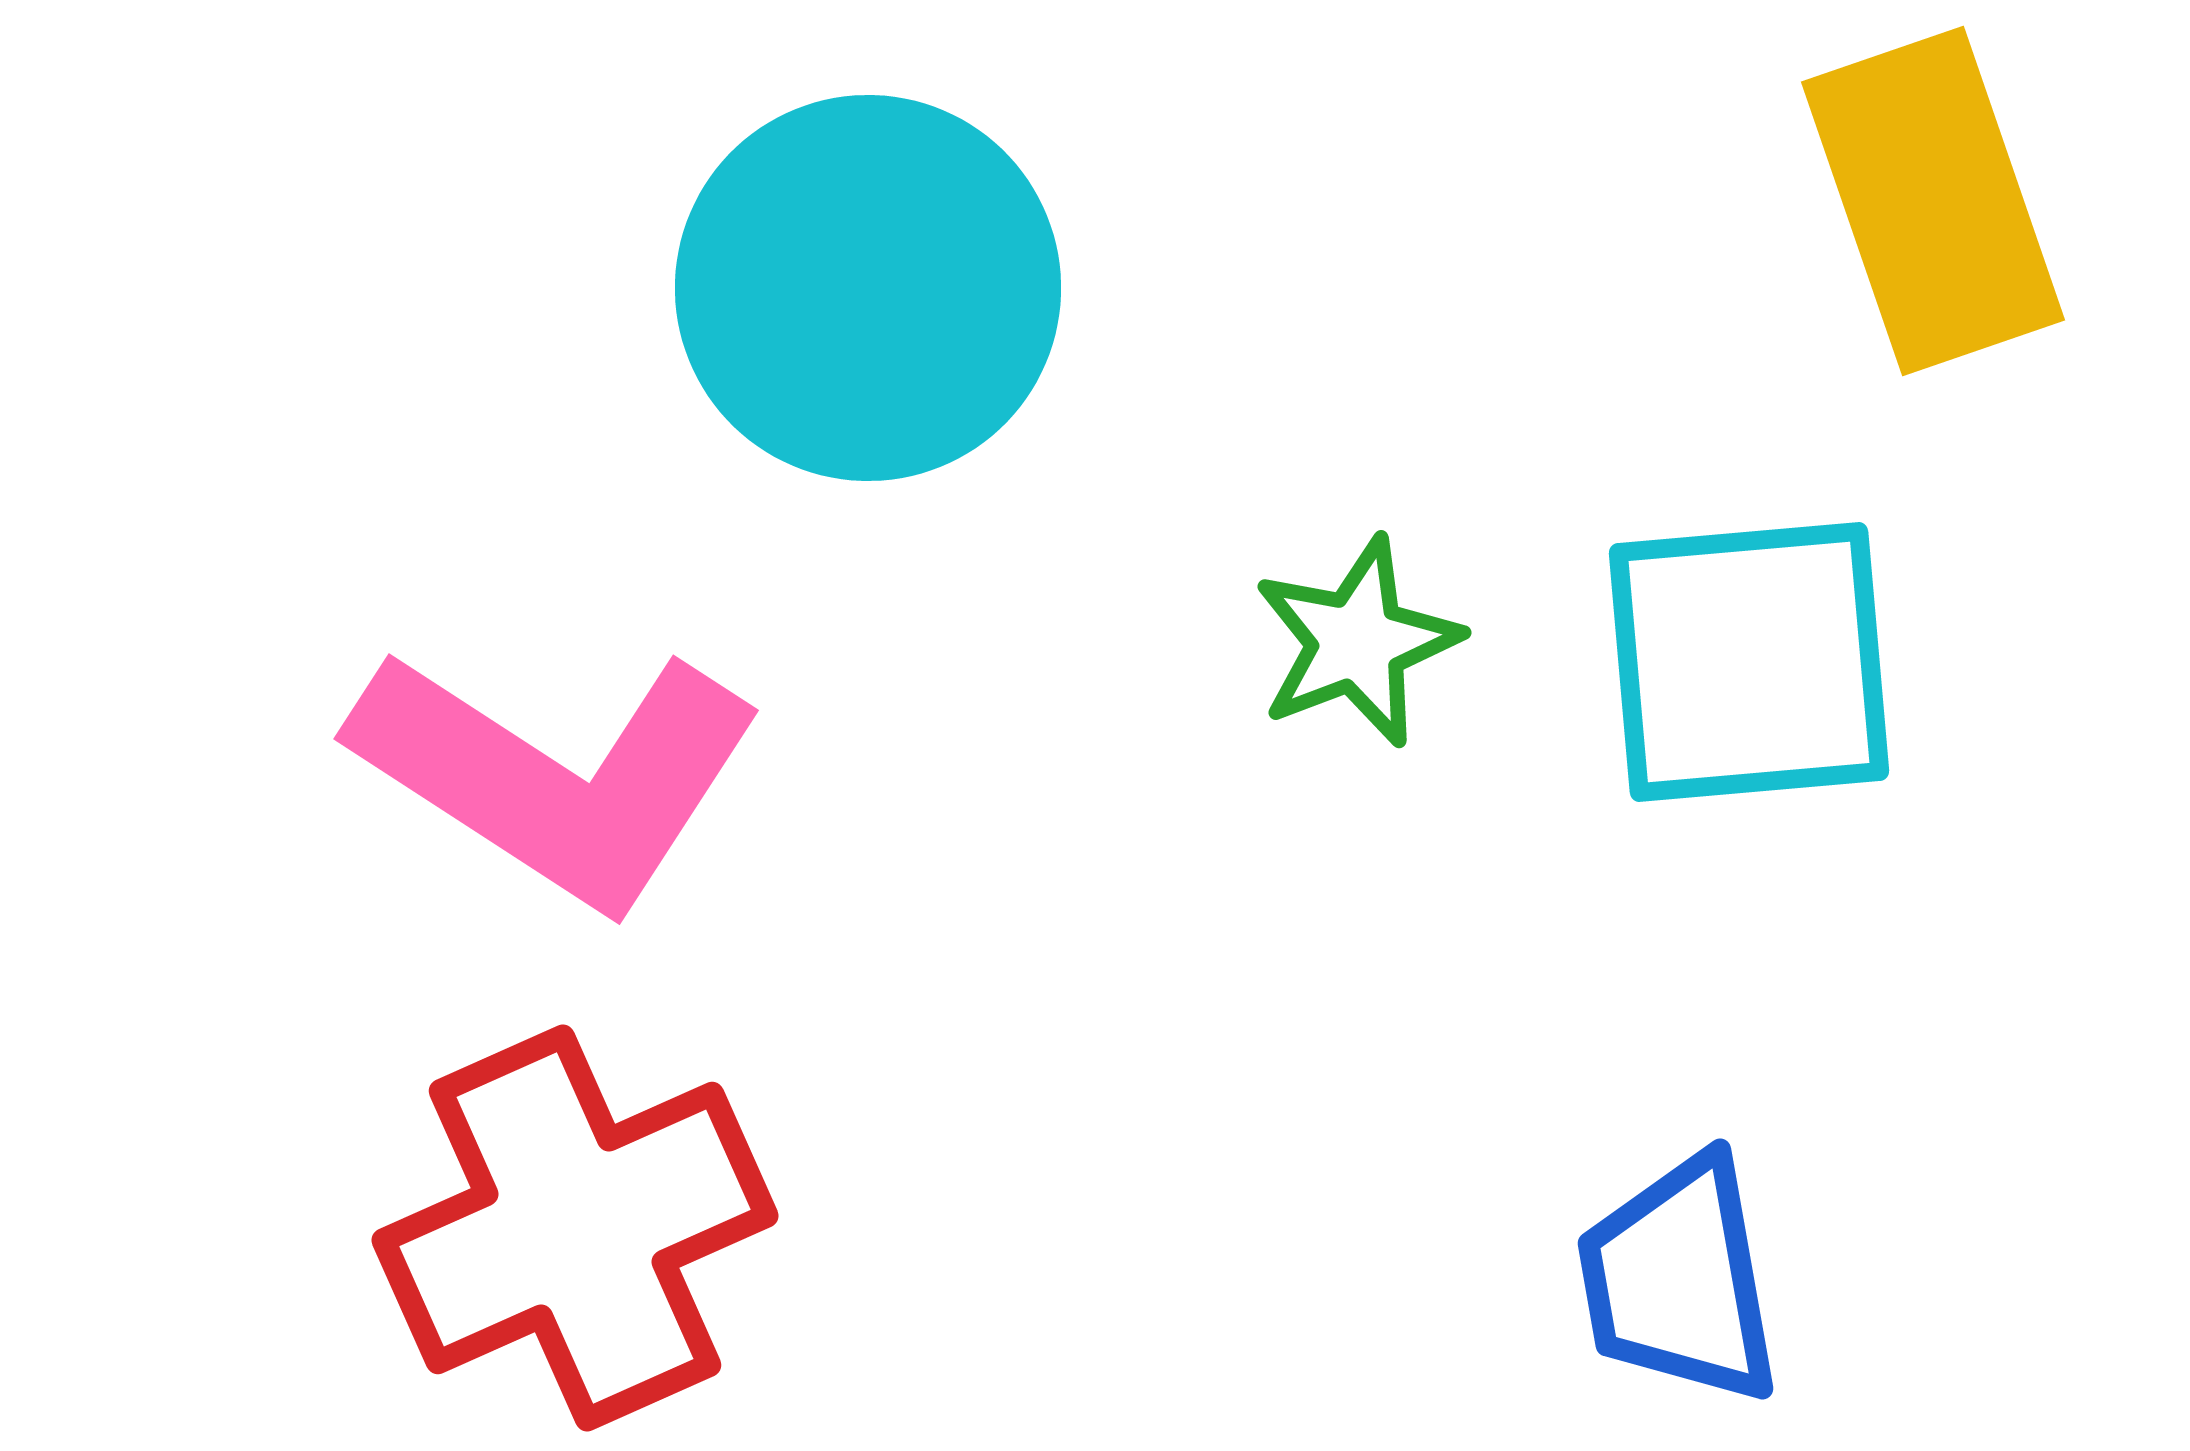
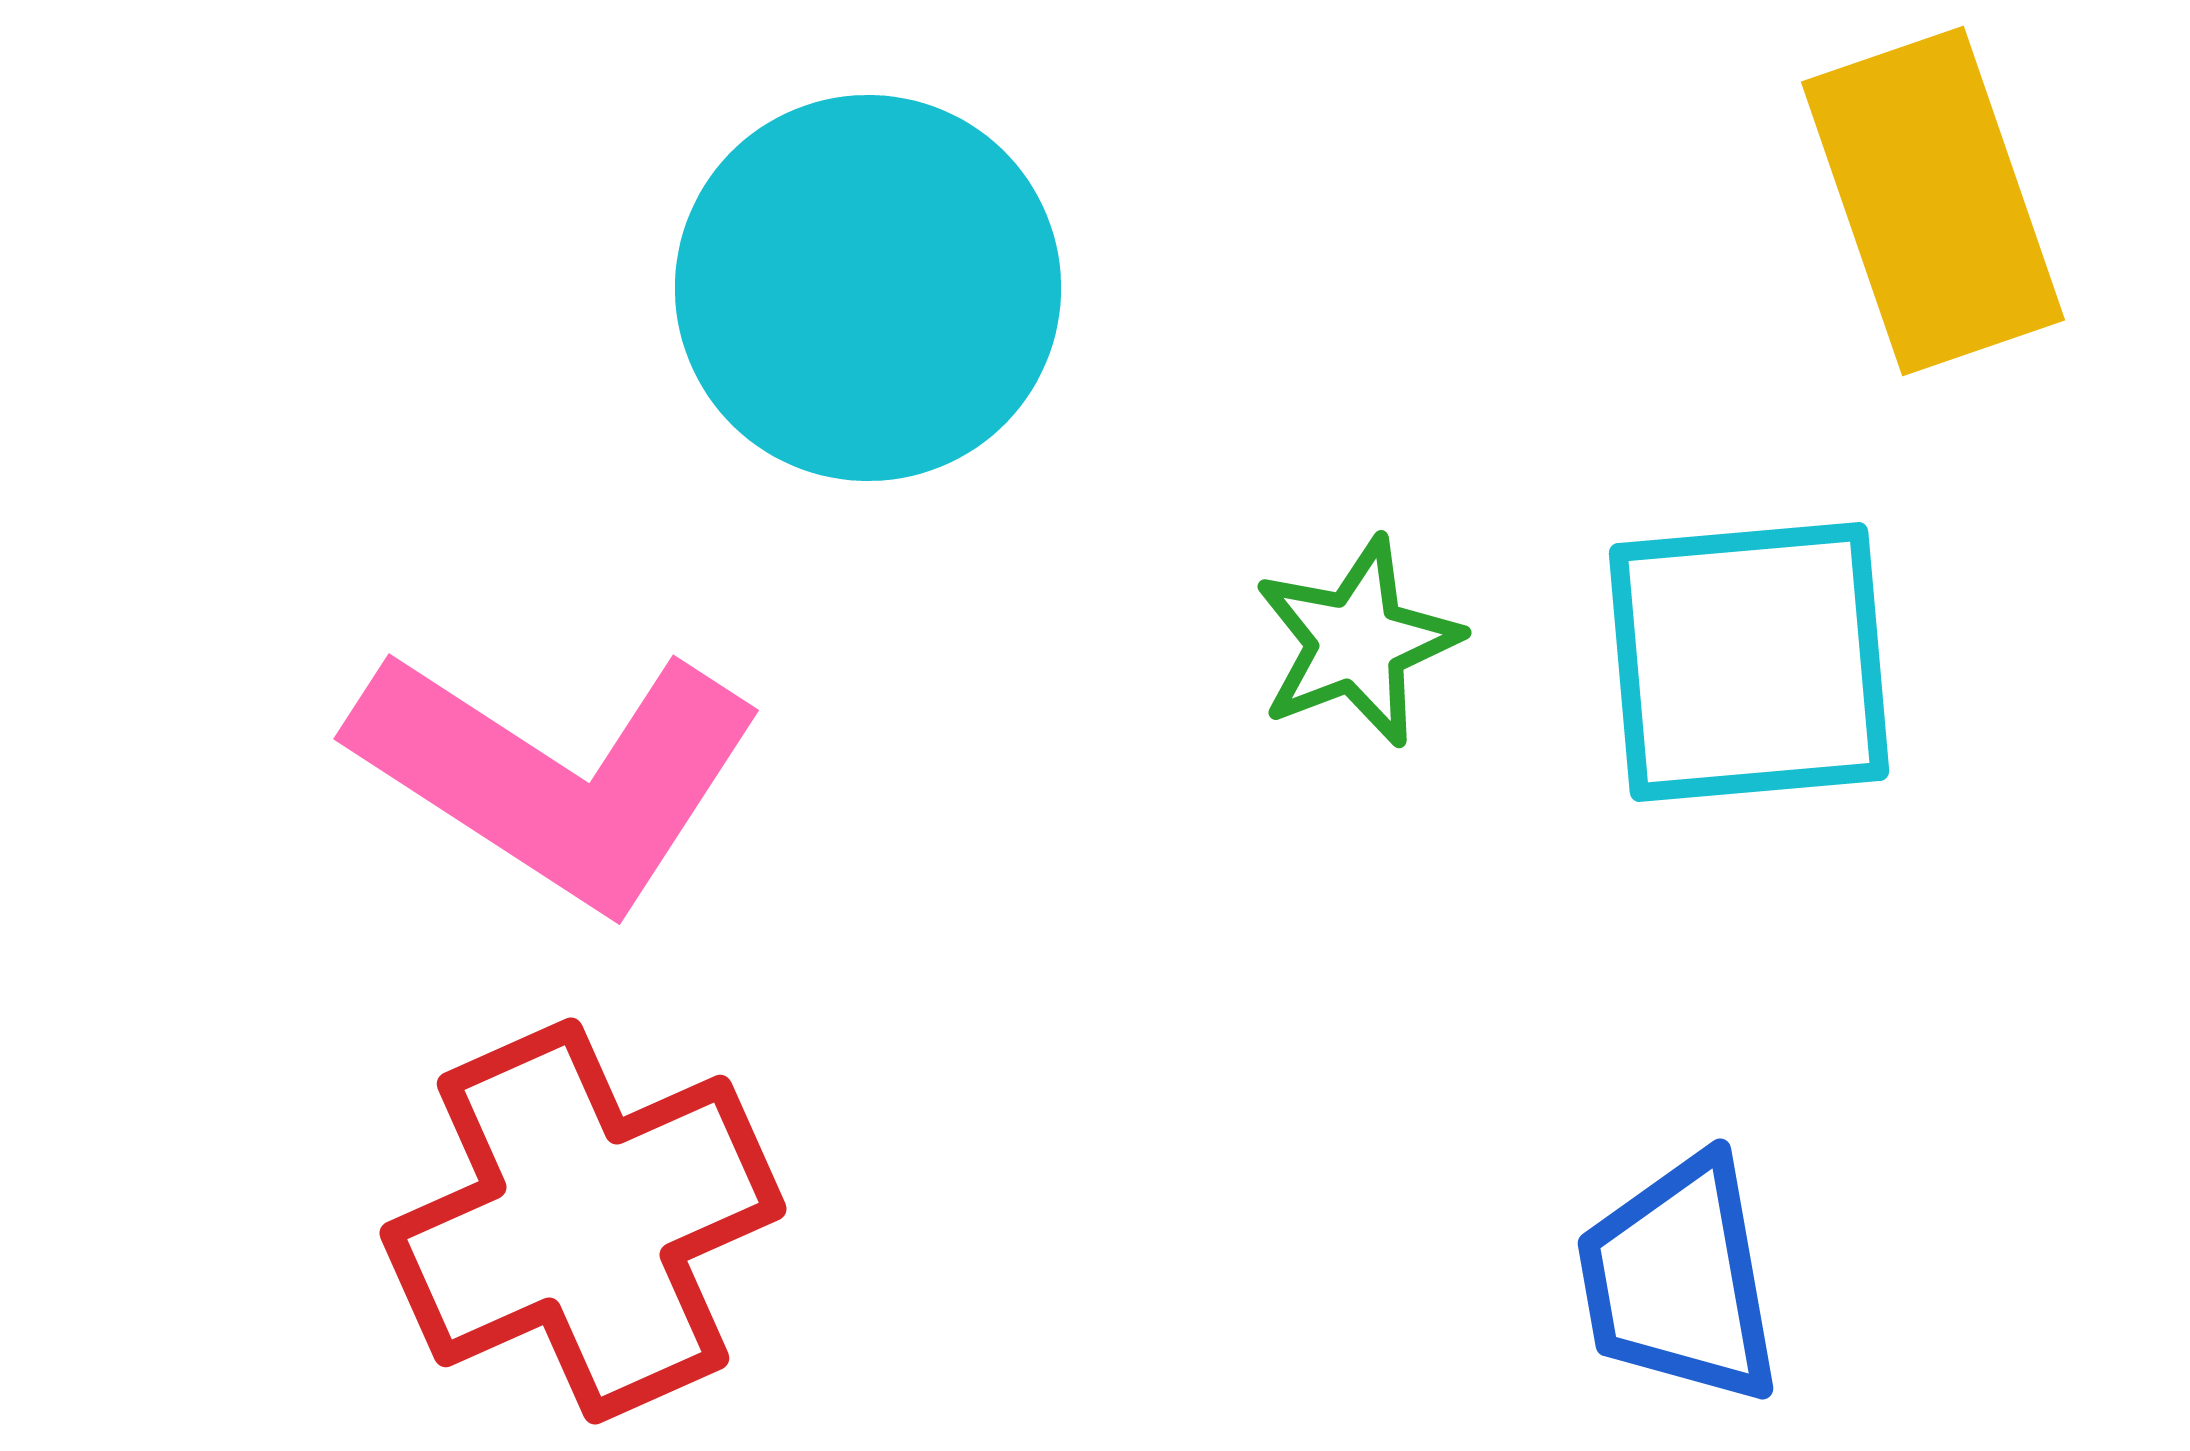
red cross: moved 8 px right, 7 px up
